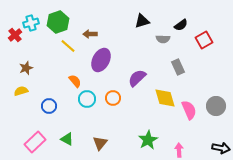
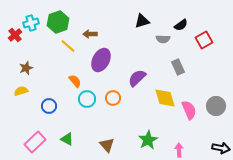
brown triangle: moved 7 px right, 2 px down; rotated 21 degrees counterclockwise
